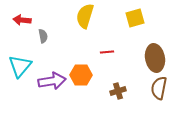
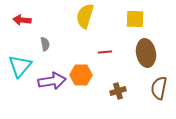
yellow square: moved 1 px down; rotated 18 degrees clockwise
gray semicircle: moved 2 px right, 8 px down
red line: moved 2 px left
brown ellipse: moved 9 px left, 5 px up
